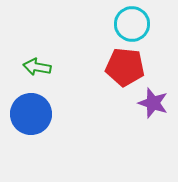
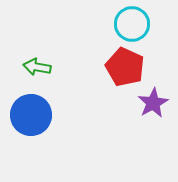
red pentagon: rotated 18 degrees clockwise
purple star: rotated 24 degrees clockwise
blue circle: moved 1 px down
